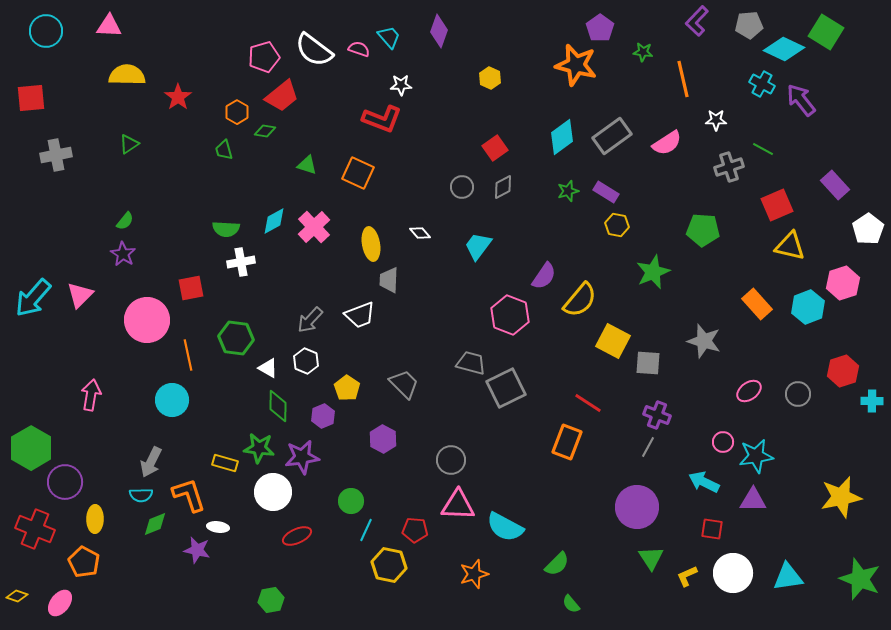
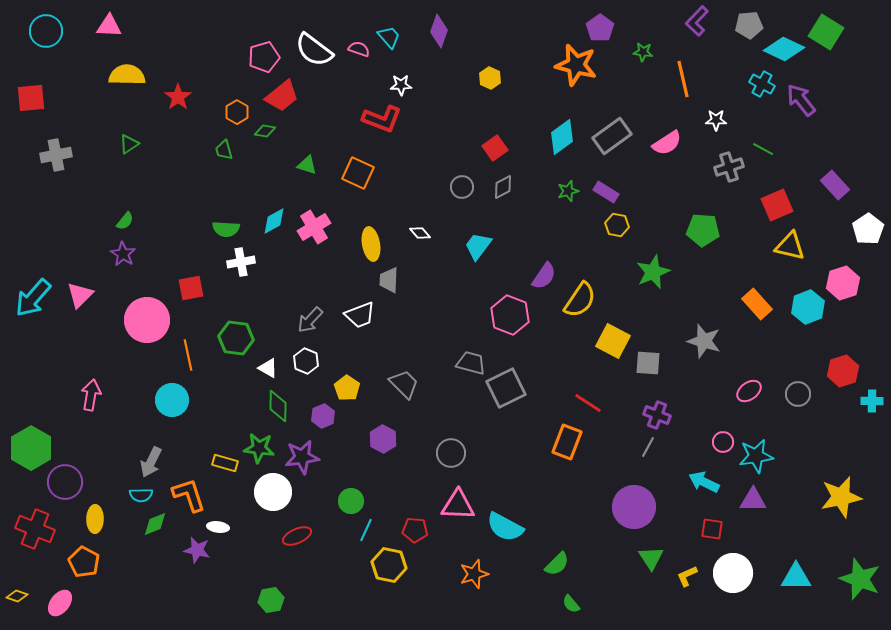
pink cross at (314, 227): rotated 12 degrees clockwise
yellow semicircle at (580, 300): rotated 6 degrees counterclockwise
gray circle at (451, 460): moved 7 px up
purple circle at (637, 507): moved 3 px left
cyan triangle at (788, 577): moved 8 px right; rotated 8 degrees clockwise
